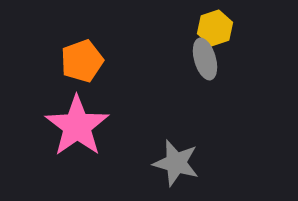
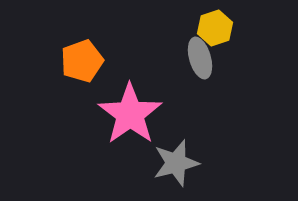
gray ellipse: moved 5 px left, 1 px up
pink star: moved 53 px right, 12 px up
gray star: rotated 30 degrees counterclockwise
